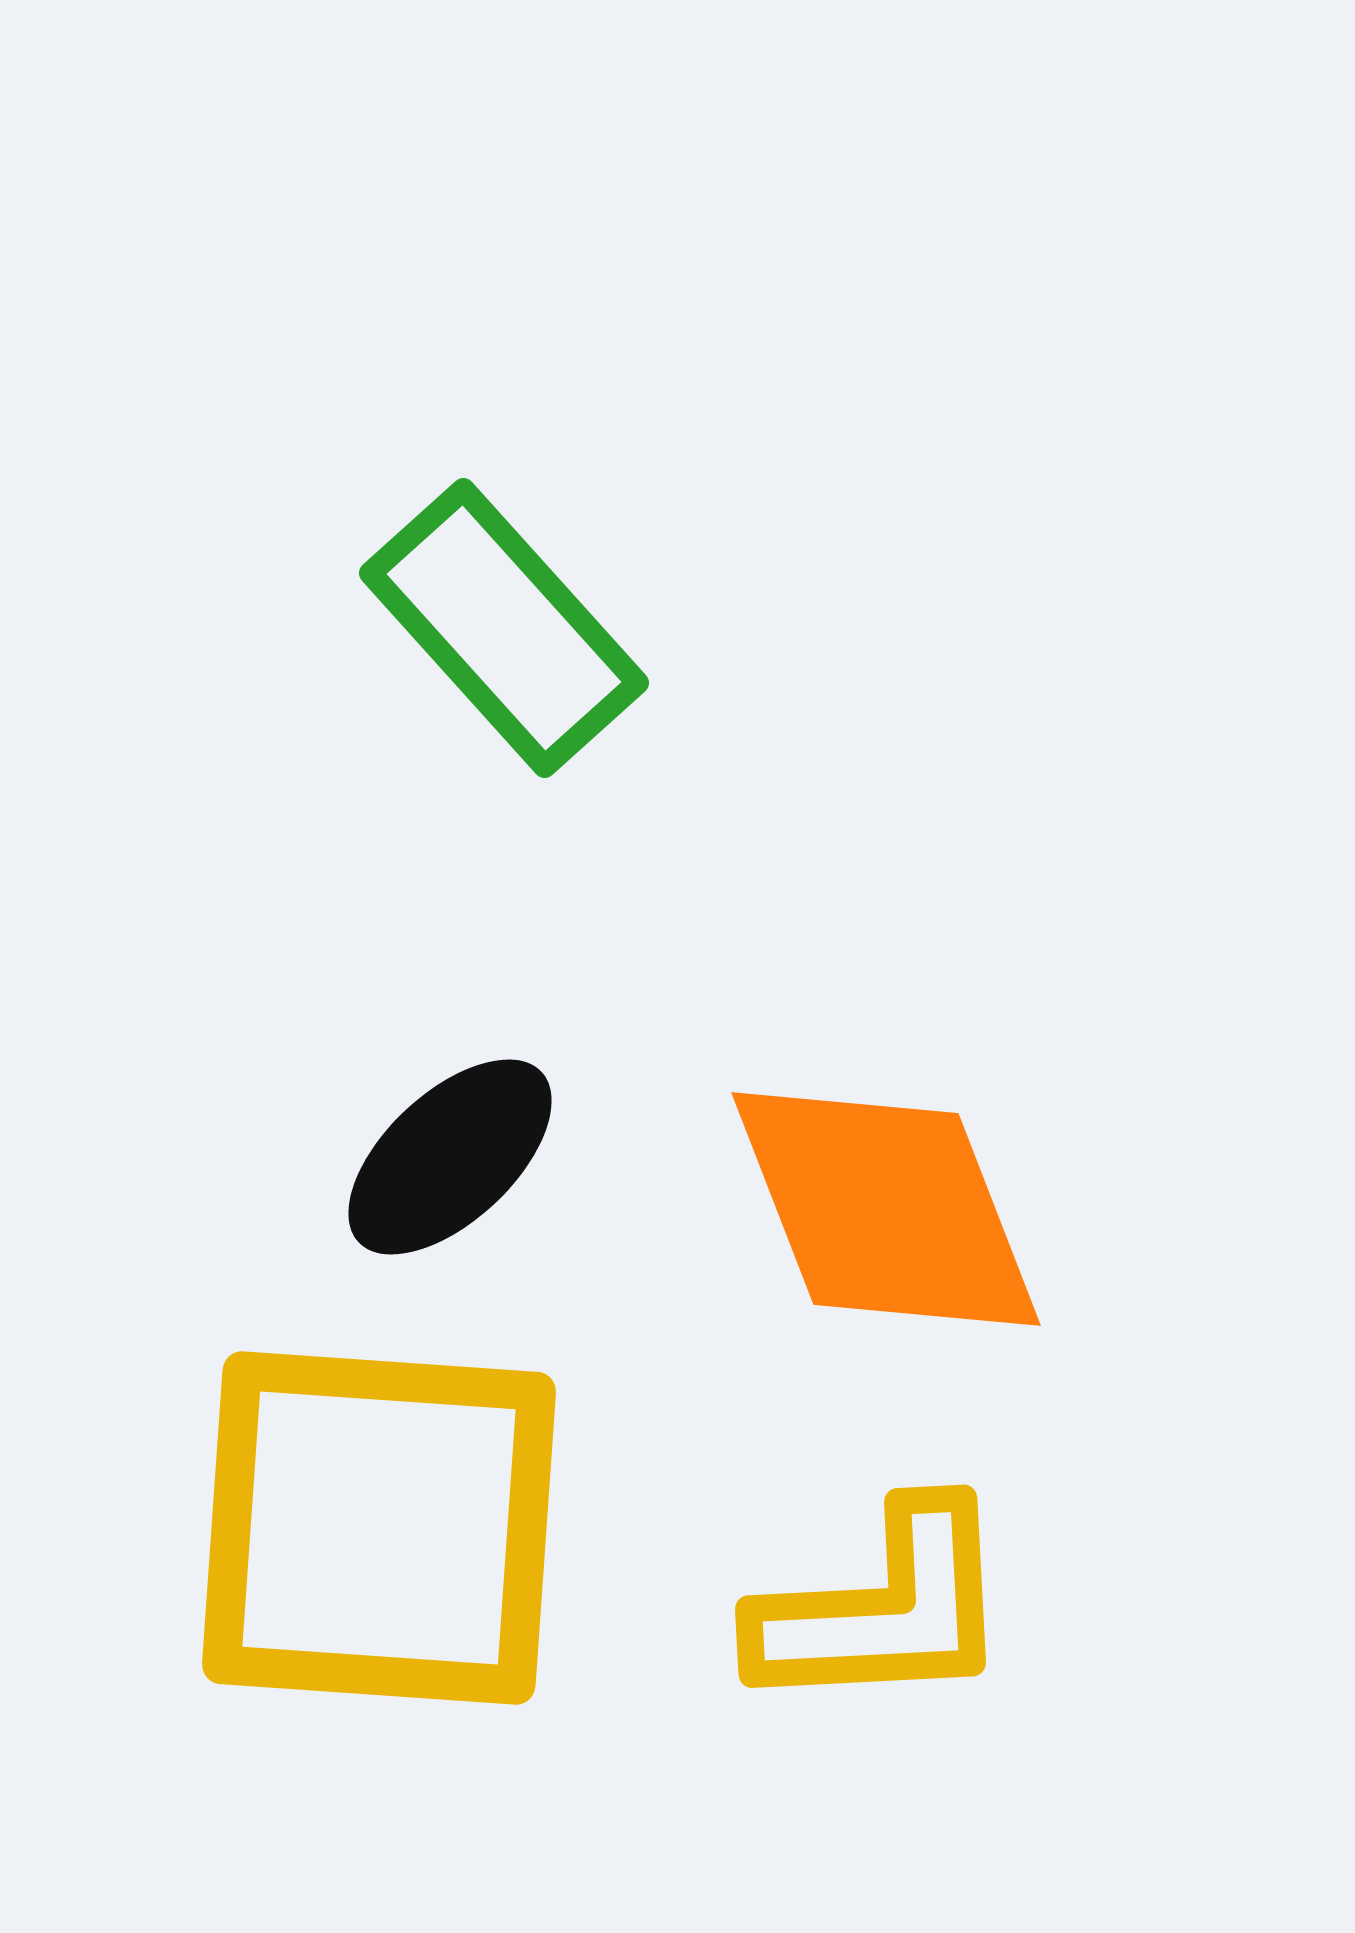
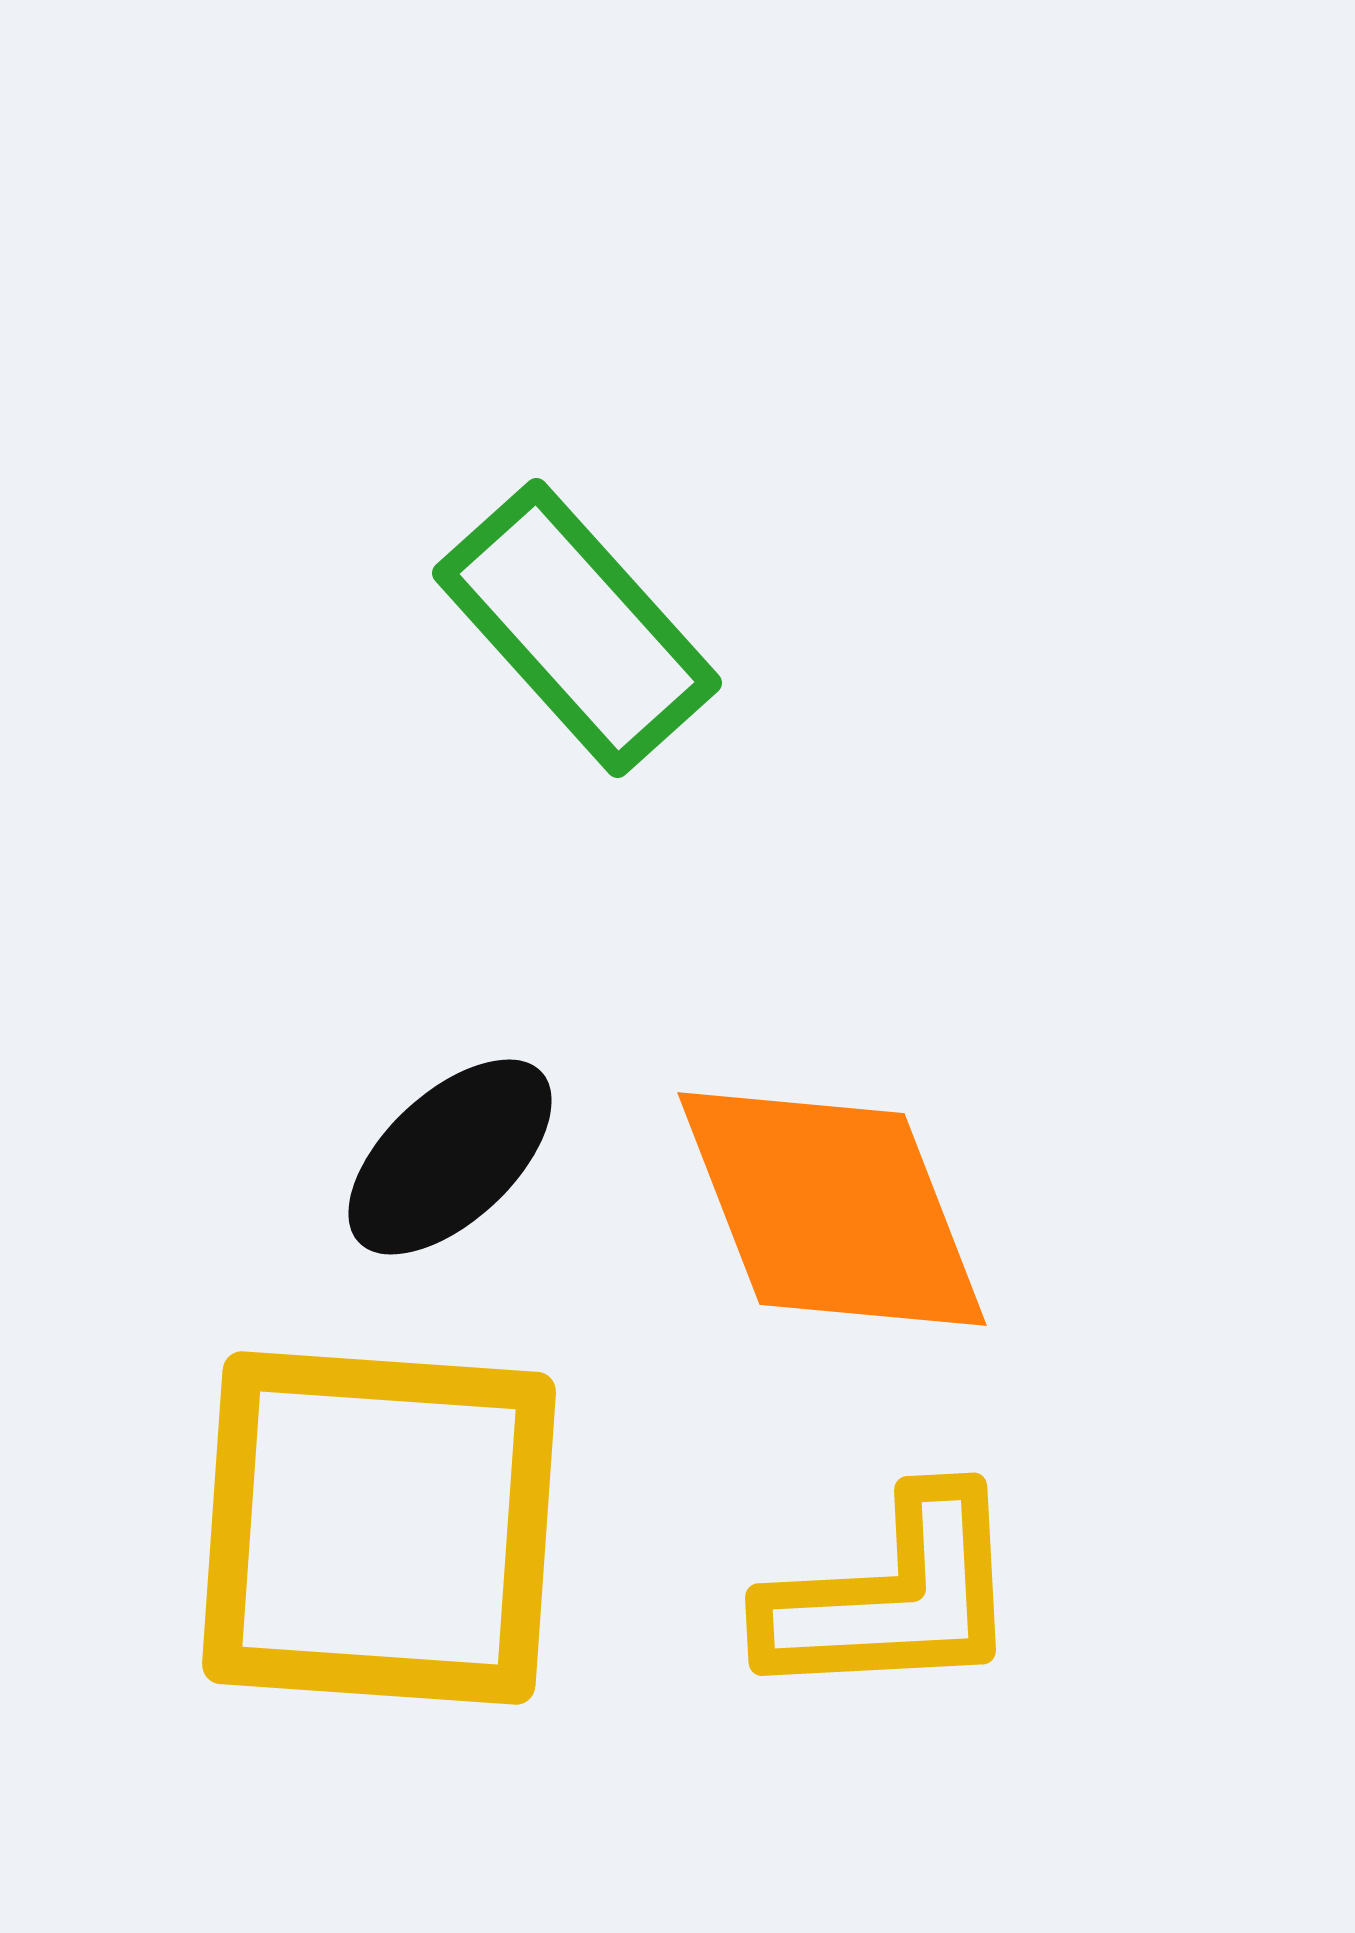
green rectangle: moved 73 px right
orange diamond: moved 54 px left
yellow L-shape: moved 10 px right, 12 px up
